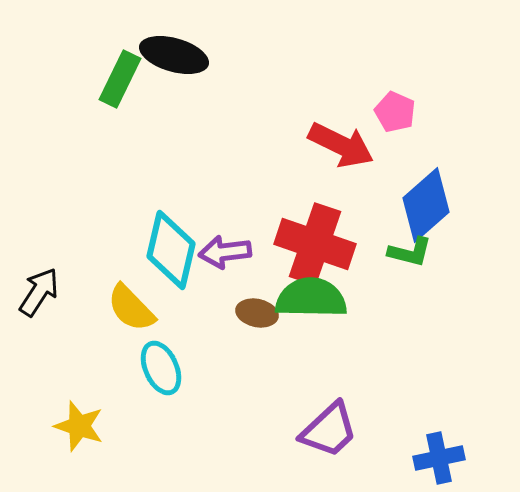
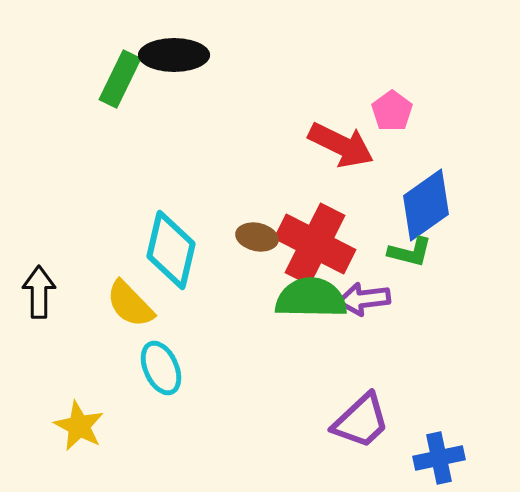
black ellipse: rotated 16 degrees counterclockwise
pink pentagon: moved 3 px left, 1 px up; rotated 12 degrees clockwise
blue diamond: rotated 6 degrees clockwise
red cross: rotated 8 degrees clockwise
purple arrow: moved 139 px right, 47 px down
black arrow: rotated 33 degrees counterclockwise
yellow semicircle: moved 1 px left, 4 px up
brown ellipse: moved 76 px up
yellow star: rotated 9 degrees clockwise
purple trapezoid: moved 32 px right, 9 px up
